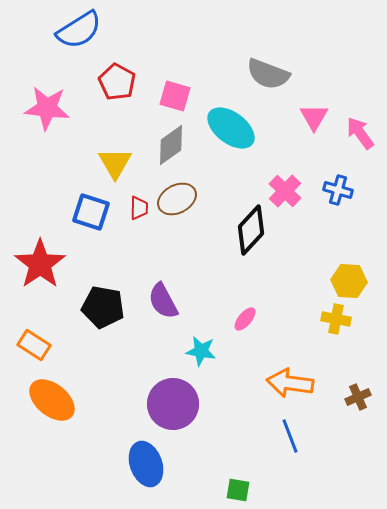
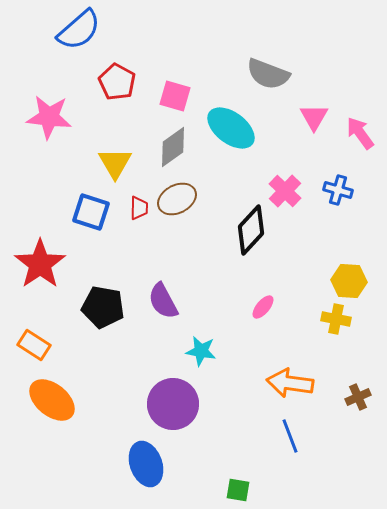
blue semicircle: rotated 9 degrees counterclockwise
pink star: moved 2 px right, 9 px down
gray diamond: moved 2 px right, 2 px down
pink ellipse: moved 18 px right, 12 px up
